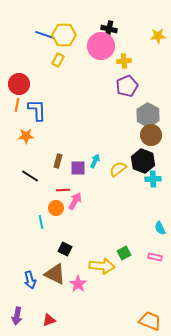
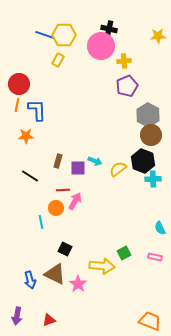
cyan arrow: rotated 88 degrees clockwise
